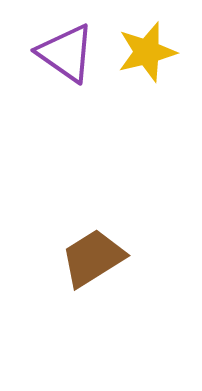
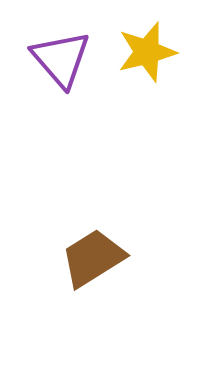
purple triangle: moved 5 px left, 6 px down; rotated 14 degrees clockwise
